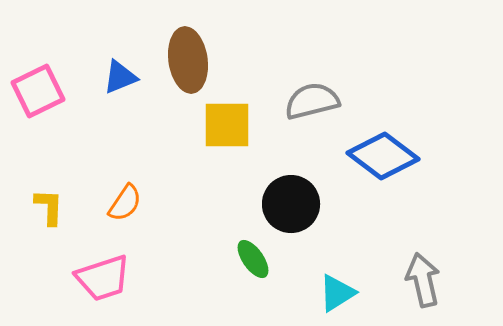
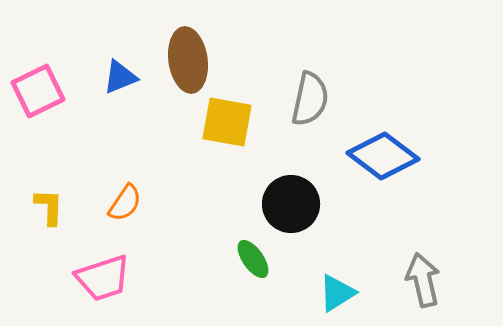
gray semicircle: moved 2 px left, 2 px up; rotated 116 degrees clockwise
yellow square: moved 3 px up; rotated 10 degrees clockwise
